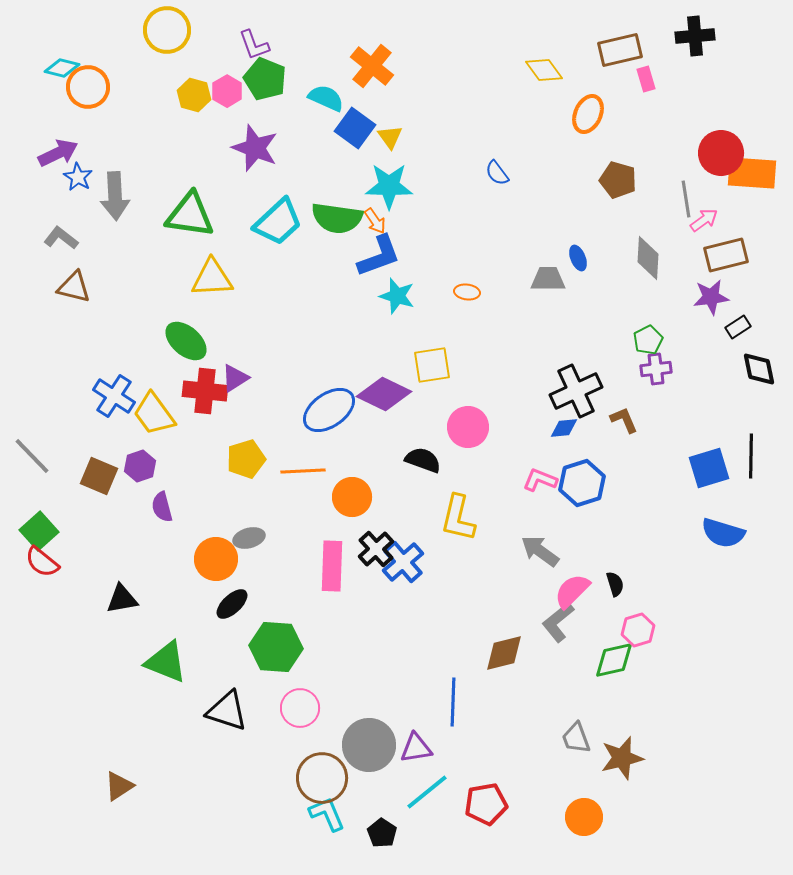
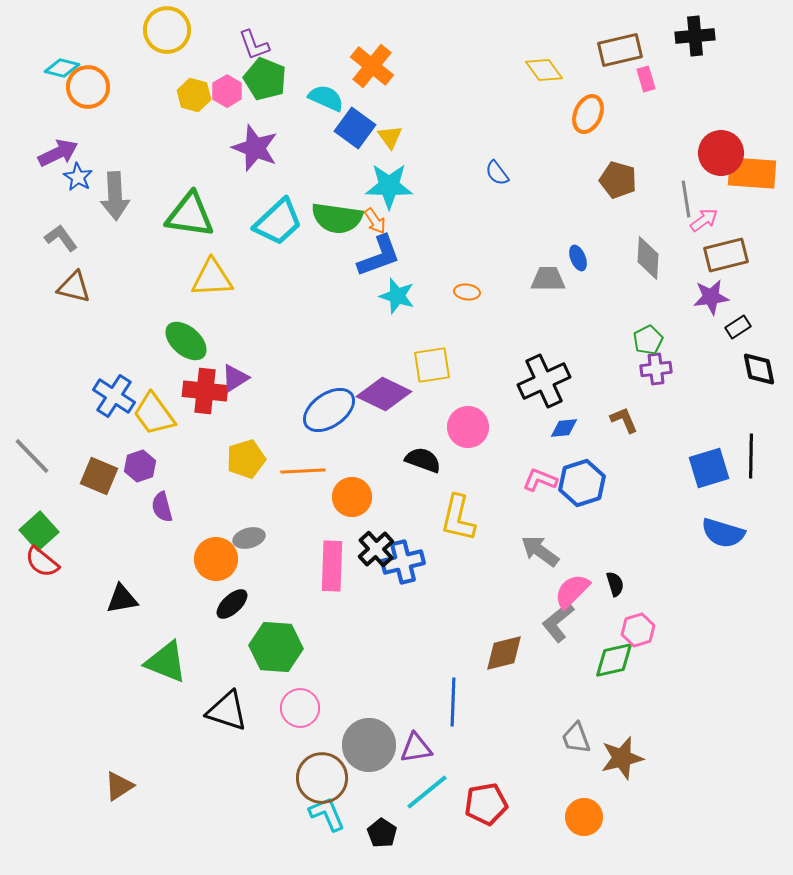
gray L-shape at (61, 238): rotated 16 degrees clockwise
black cross at (576, 391): moved 32 px left, 10 px up
blue cross at (403, 562): rotated 27 degrees clockwise
